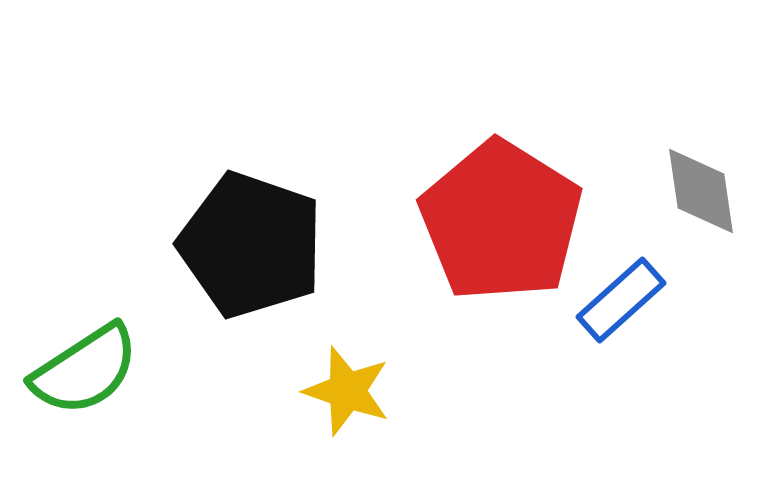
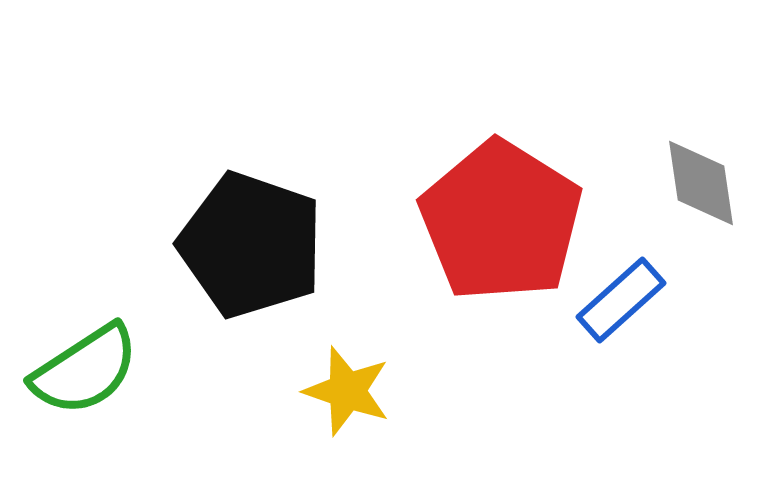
gray diamond: moved 8 px up
